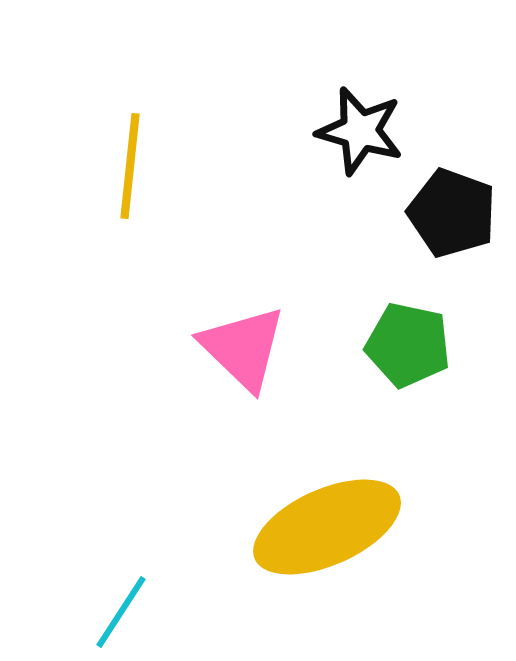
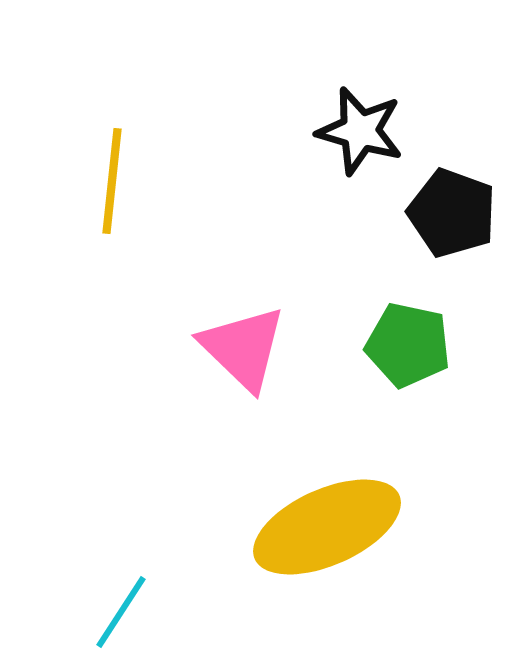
yellow line: moved 18 px left, 15 px down
